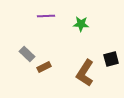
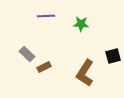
black square: moved 2 px right, 3 px up
